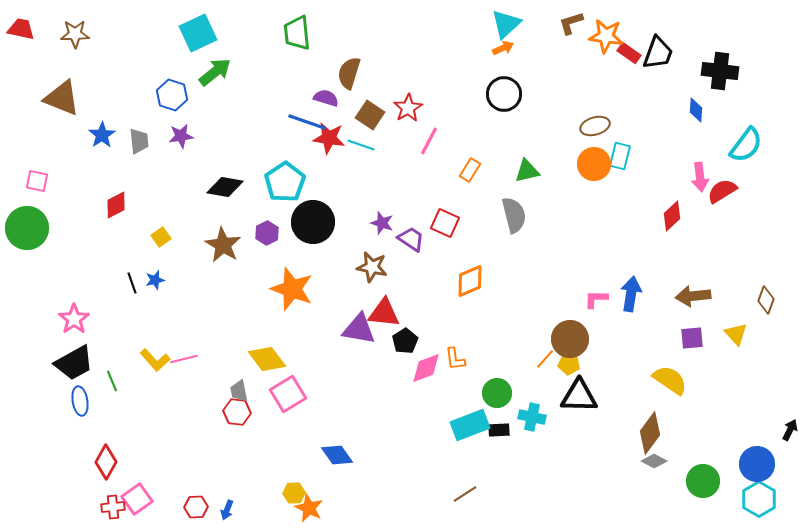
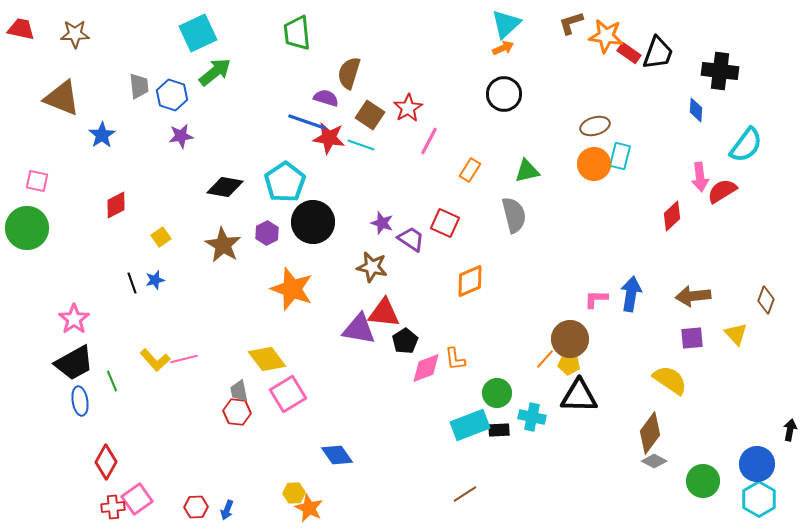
gray trapezoid at (139, 141): moved 55 px up
black arrow at (790, 430): rotated 15 degrees counterclockwise
